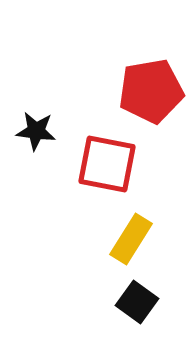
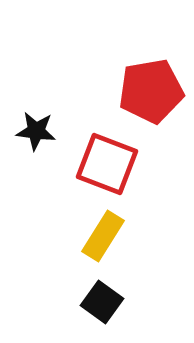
red square: rotated 10 degrees clockwise
yellow rectangle: moved 28 px left, 3 px up
black square: moved 35 px left
